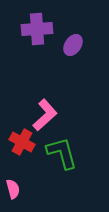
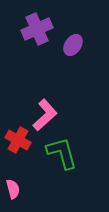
purple cross: rotated 20 degrees counterclockwise
red cross: moved 4 px left, 2 px up
